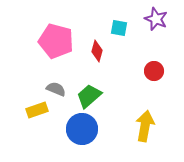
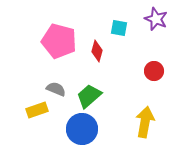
pink pentagon: moved 3 px right
yellow arrow: moved 4 px up
